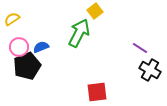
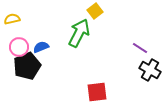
yellow semicircle: rotated 21 degrees clockwise
